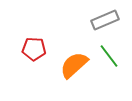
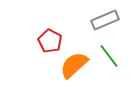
red pentagon: moved 16 px right, 8 px up; rotated 25 degrees clockwise
